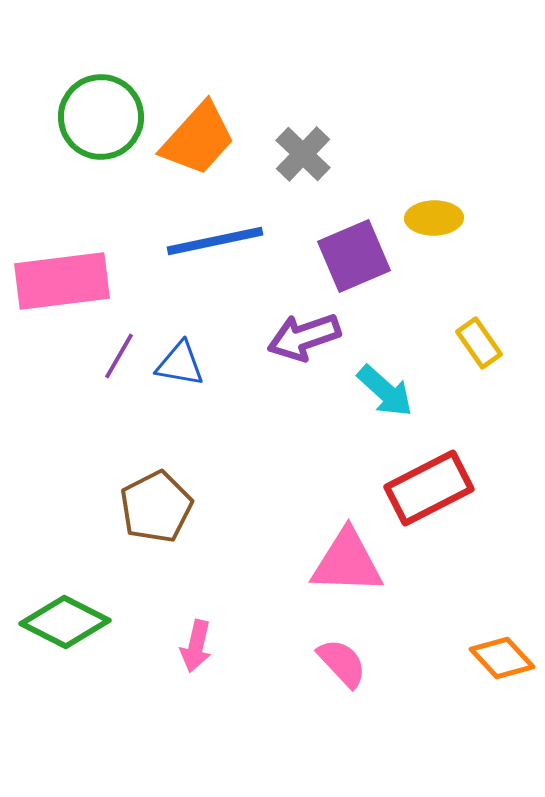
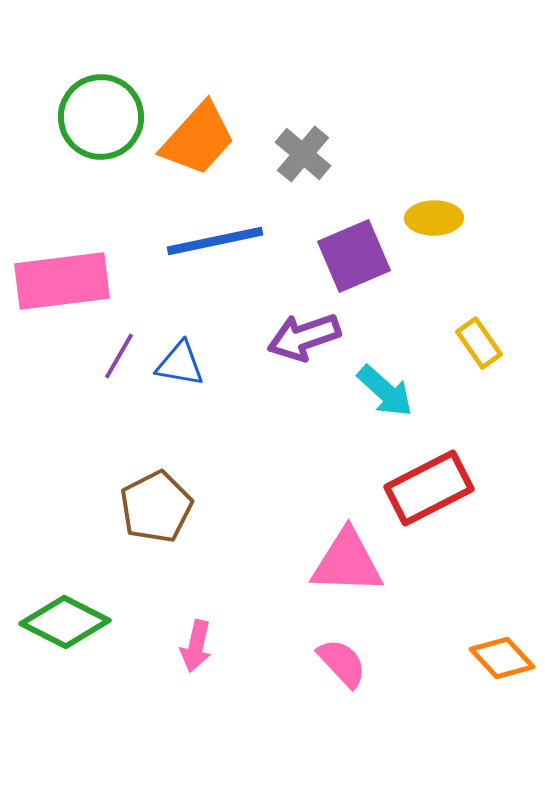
gray cross: rotated 4 degrees counterclockwise
